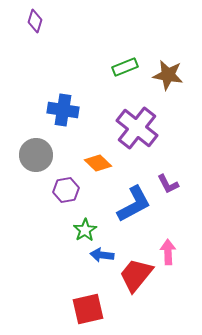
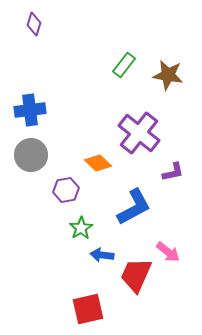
purple diamond: moved 1 px left, 3 px down
green rectangle: moved 1 px left, 2 px up; rotated 30 degrees counterclockwise
blue cross: moved 33 px left; rotated 16 degrees counterclockwise
purple cross: moved 2 px right, 5 px down
gray circle: moved 5 px left
purple L-shape: moved 5 px right, 12 px up; rotated 75 degrees counterclockwise
blue L-shape: moved 3 px down
green star: moved 4 px left, 2 px up
pink arrow: rotated 130 degrees clockwise
red trapezoid: rotated 15 degrees counterclockwise
